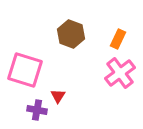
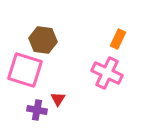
brown hexagon: moved 28 px left, 6 px down; rotated 12 degrees counterclockwise
pink cross: moved 13 px left; rotated 28 degrees counterclockwise
red triangle: moved 3 px down
